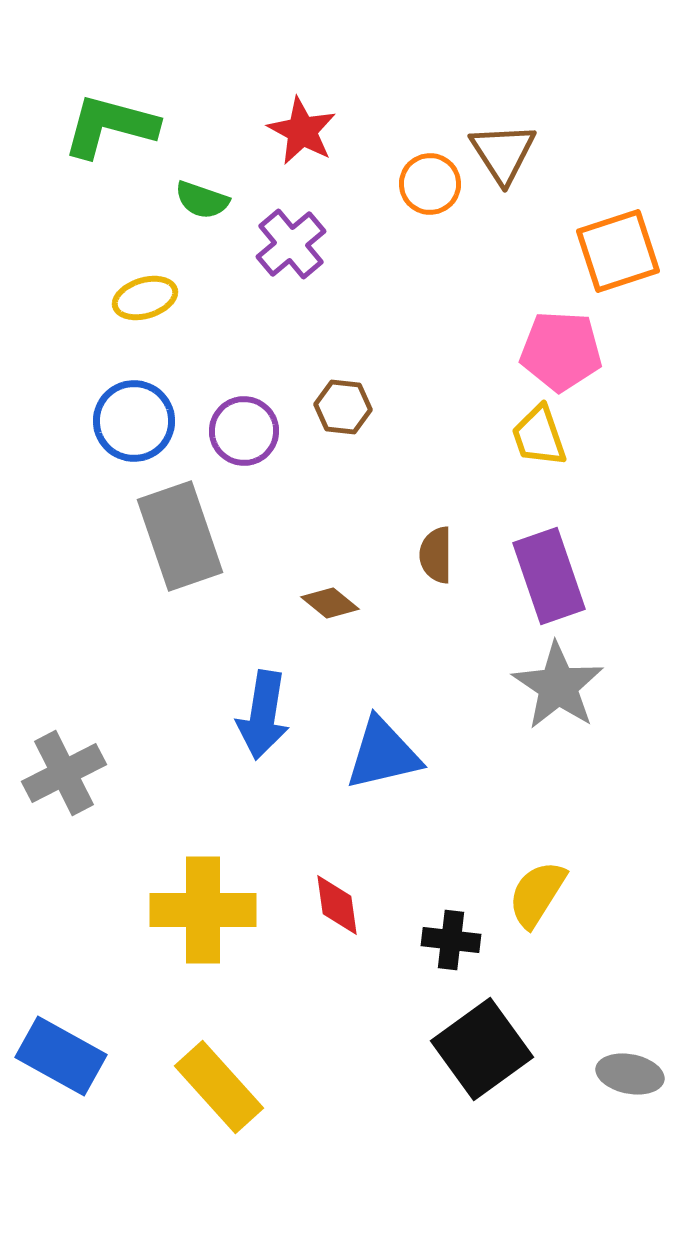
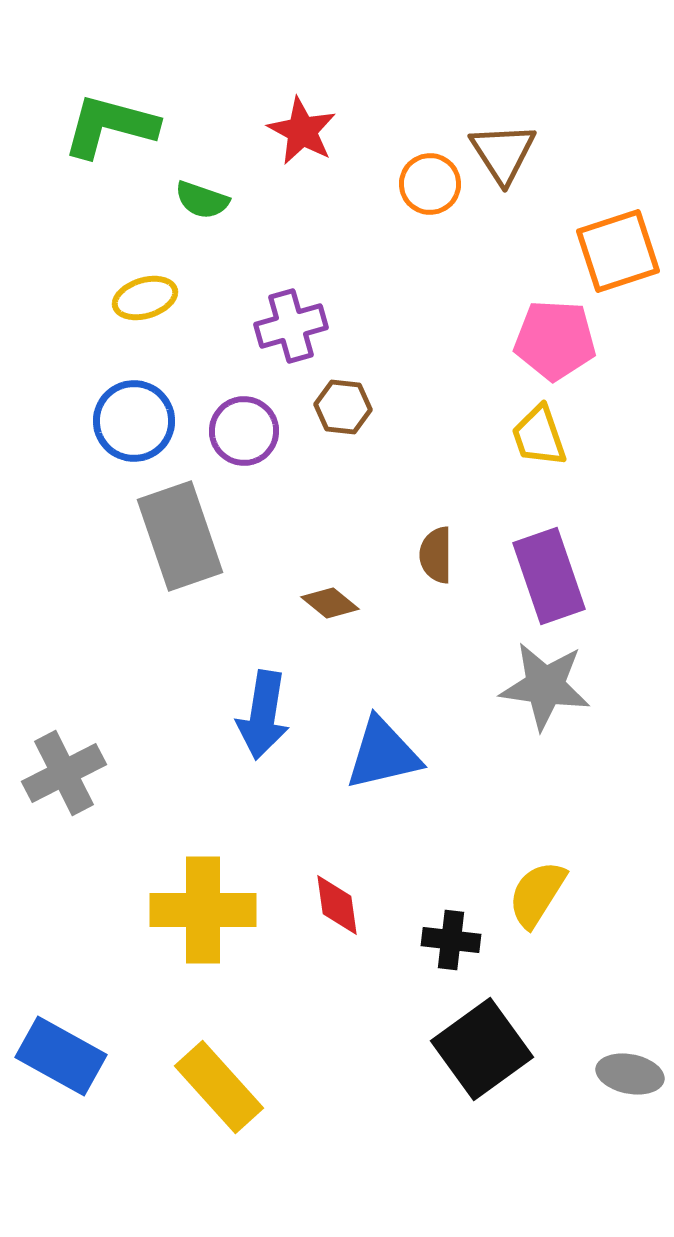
purple cross: moved 82 px down; rotated 24 degrees clockwise
pink pentagon: moved 6 px left, 11 px up
gray star: moved 13 px left; rotated 26 degrees counterclockwise
